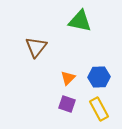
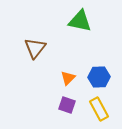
brown triangle: moved 1 px left, 1 px down
purple square: moved 1 px down
